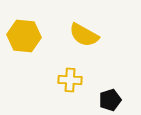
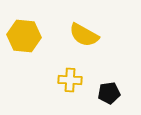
black pentagon: moved 1 px left, 7 px up; rotated 10 degrees clockwise
